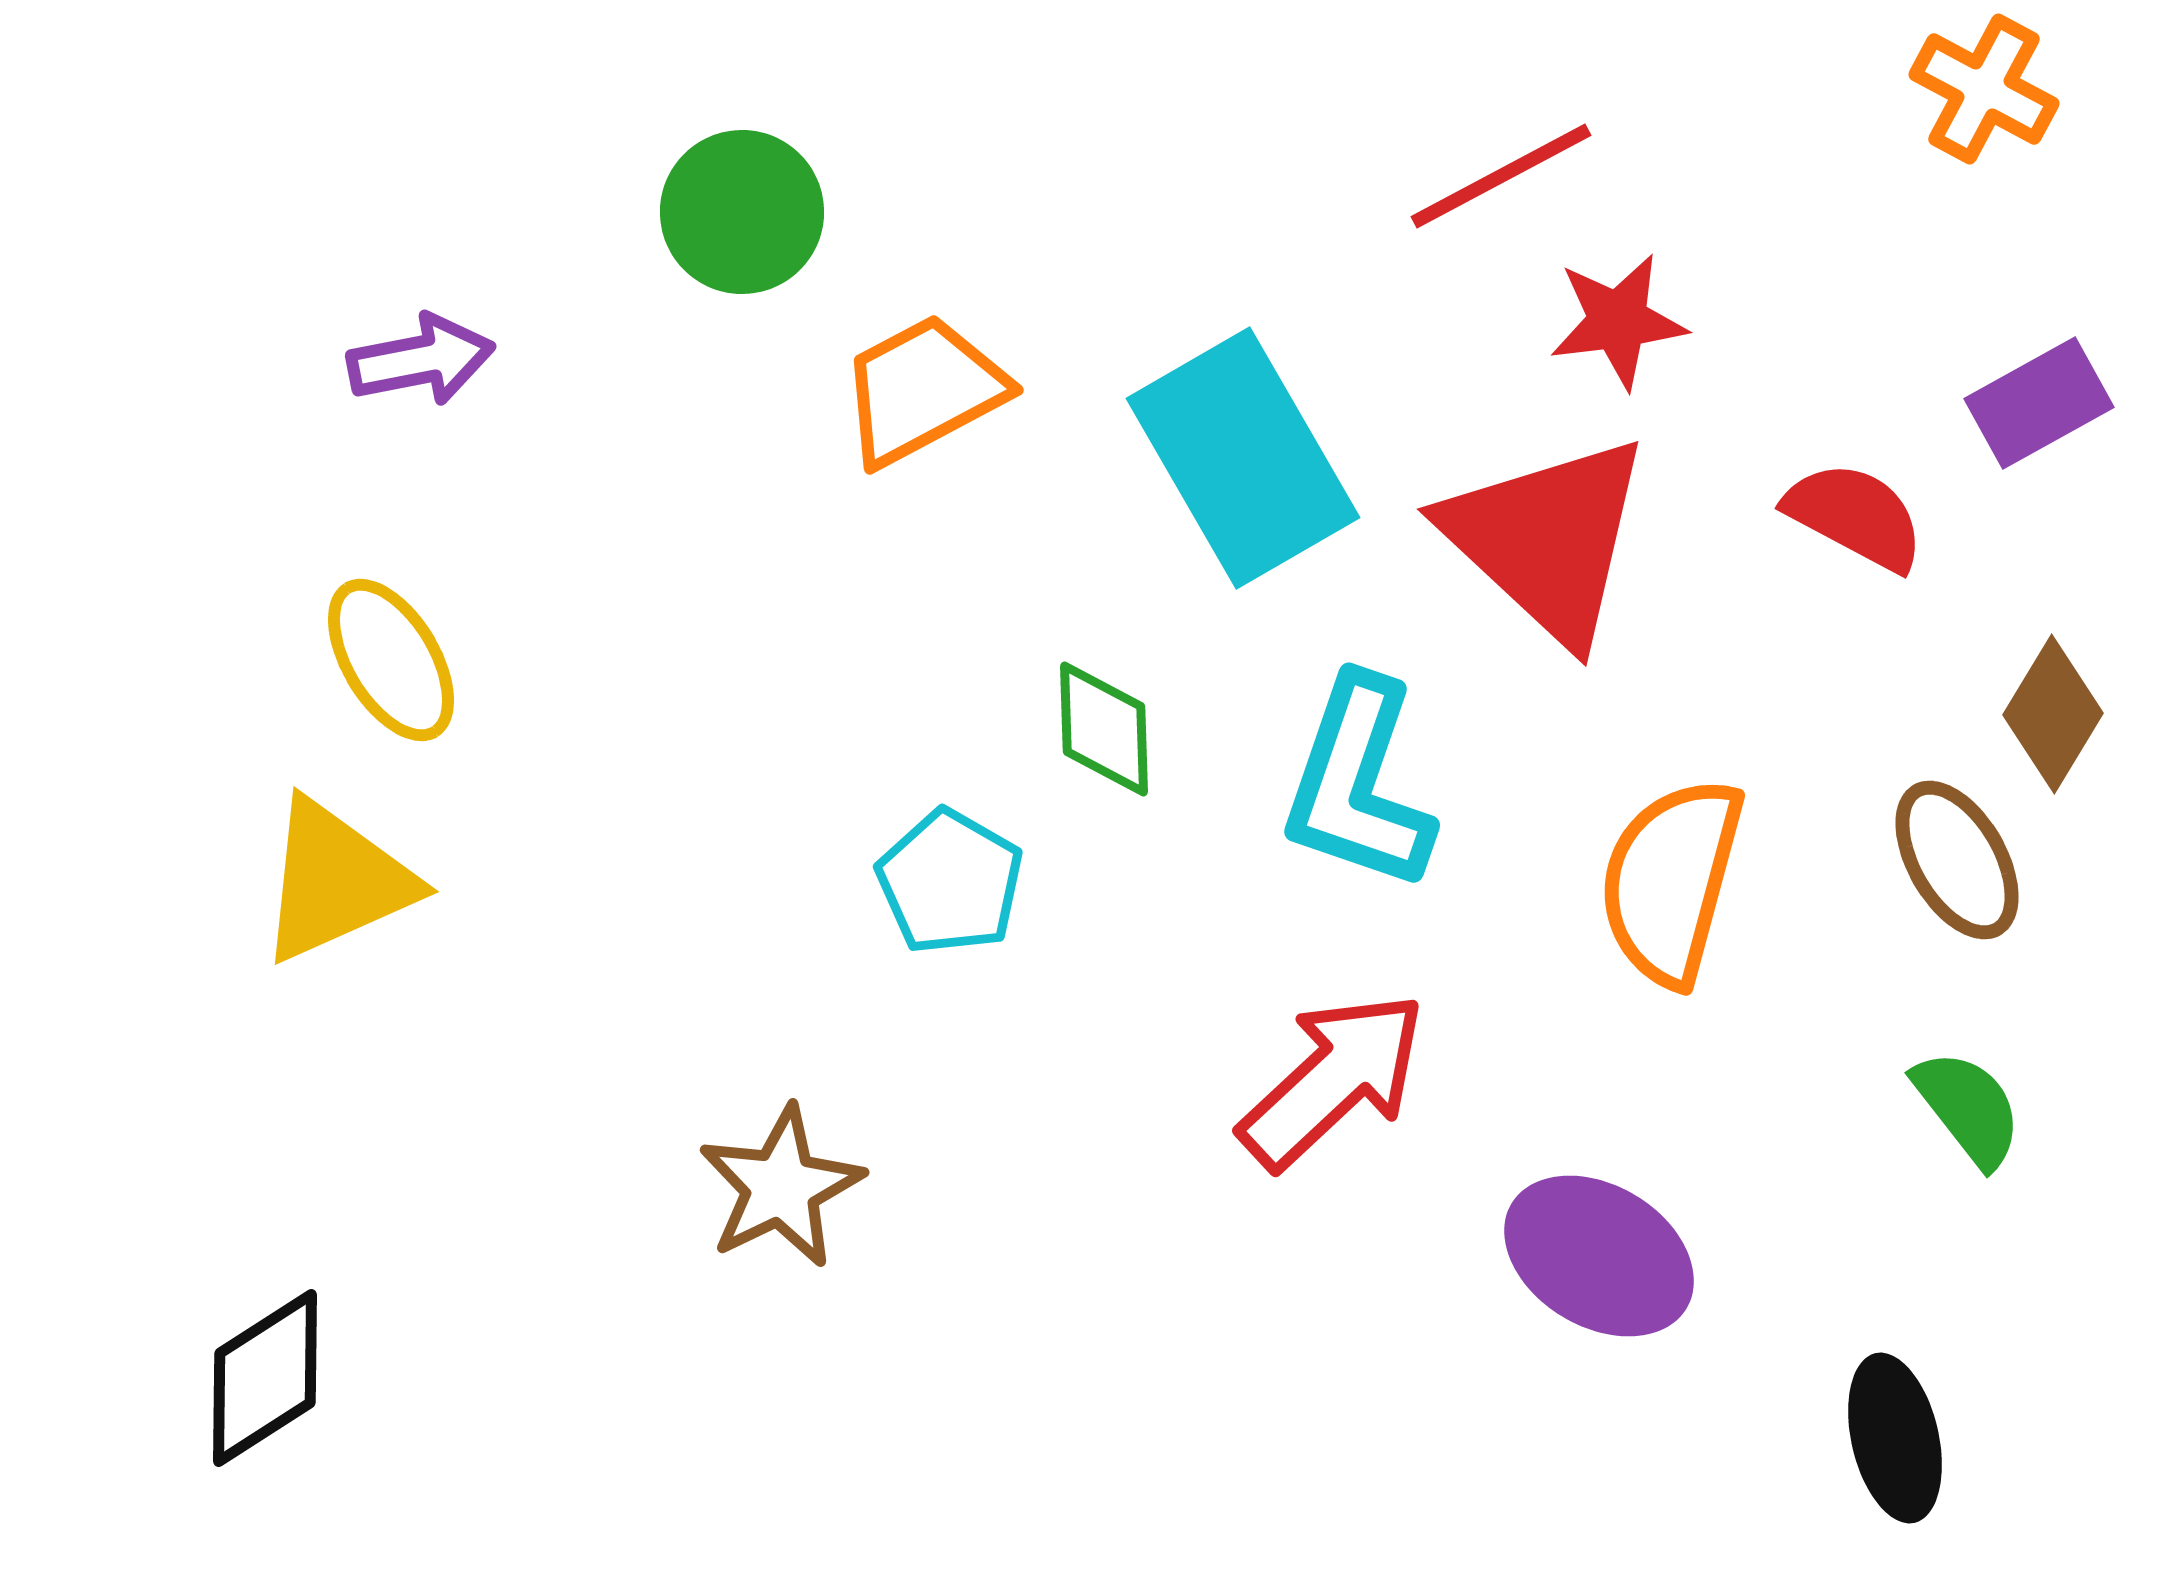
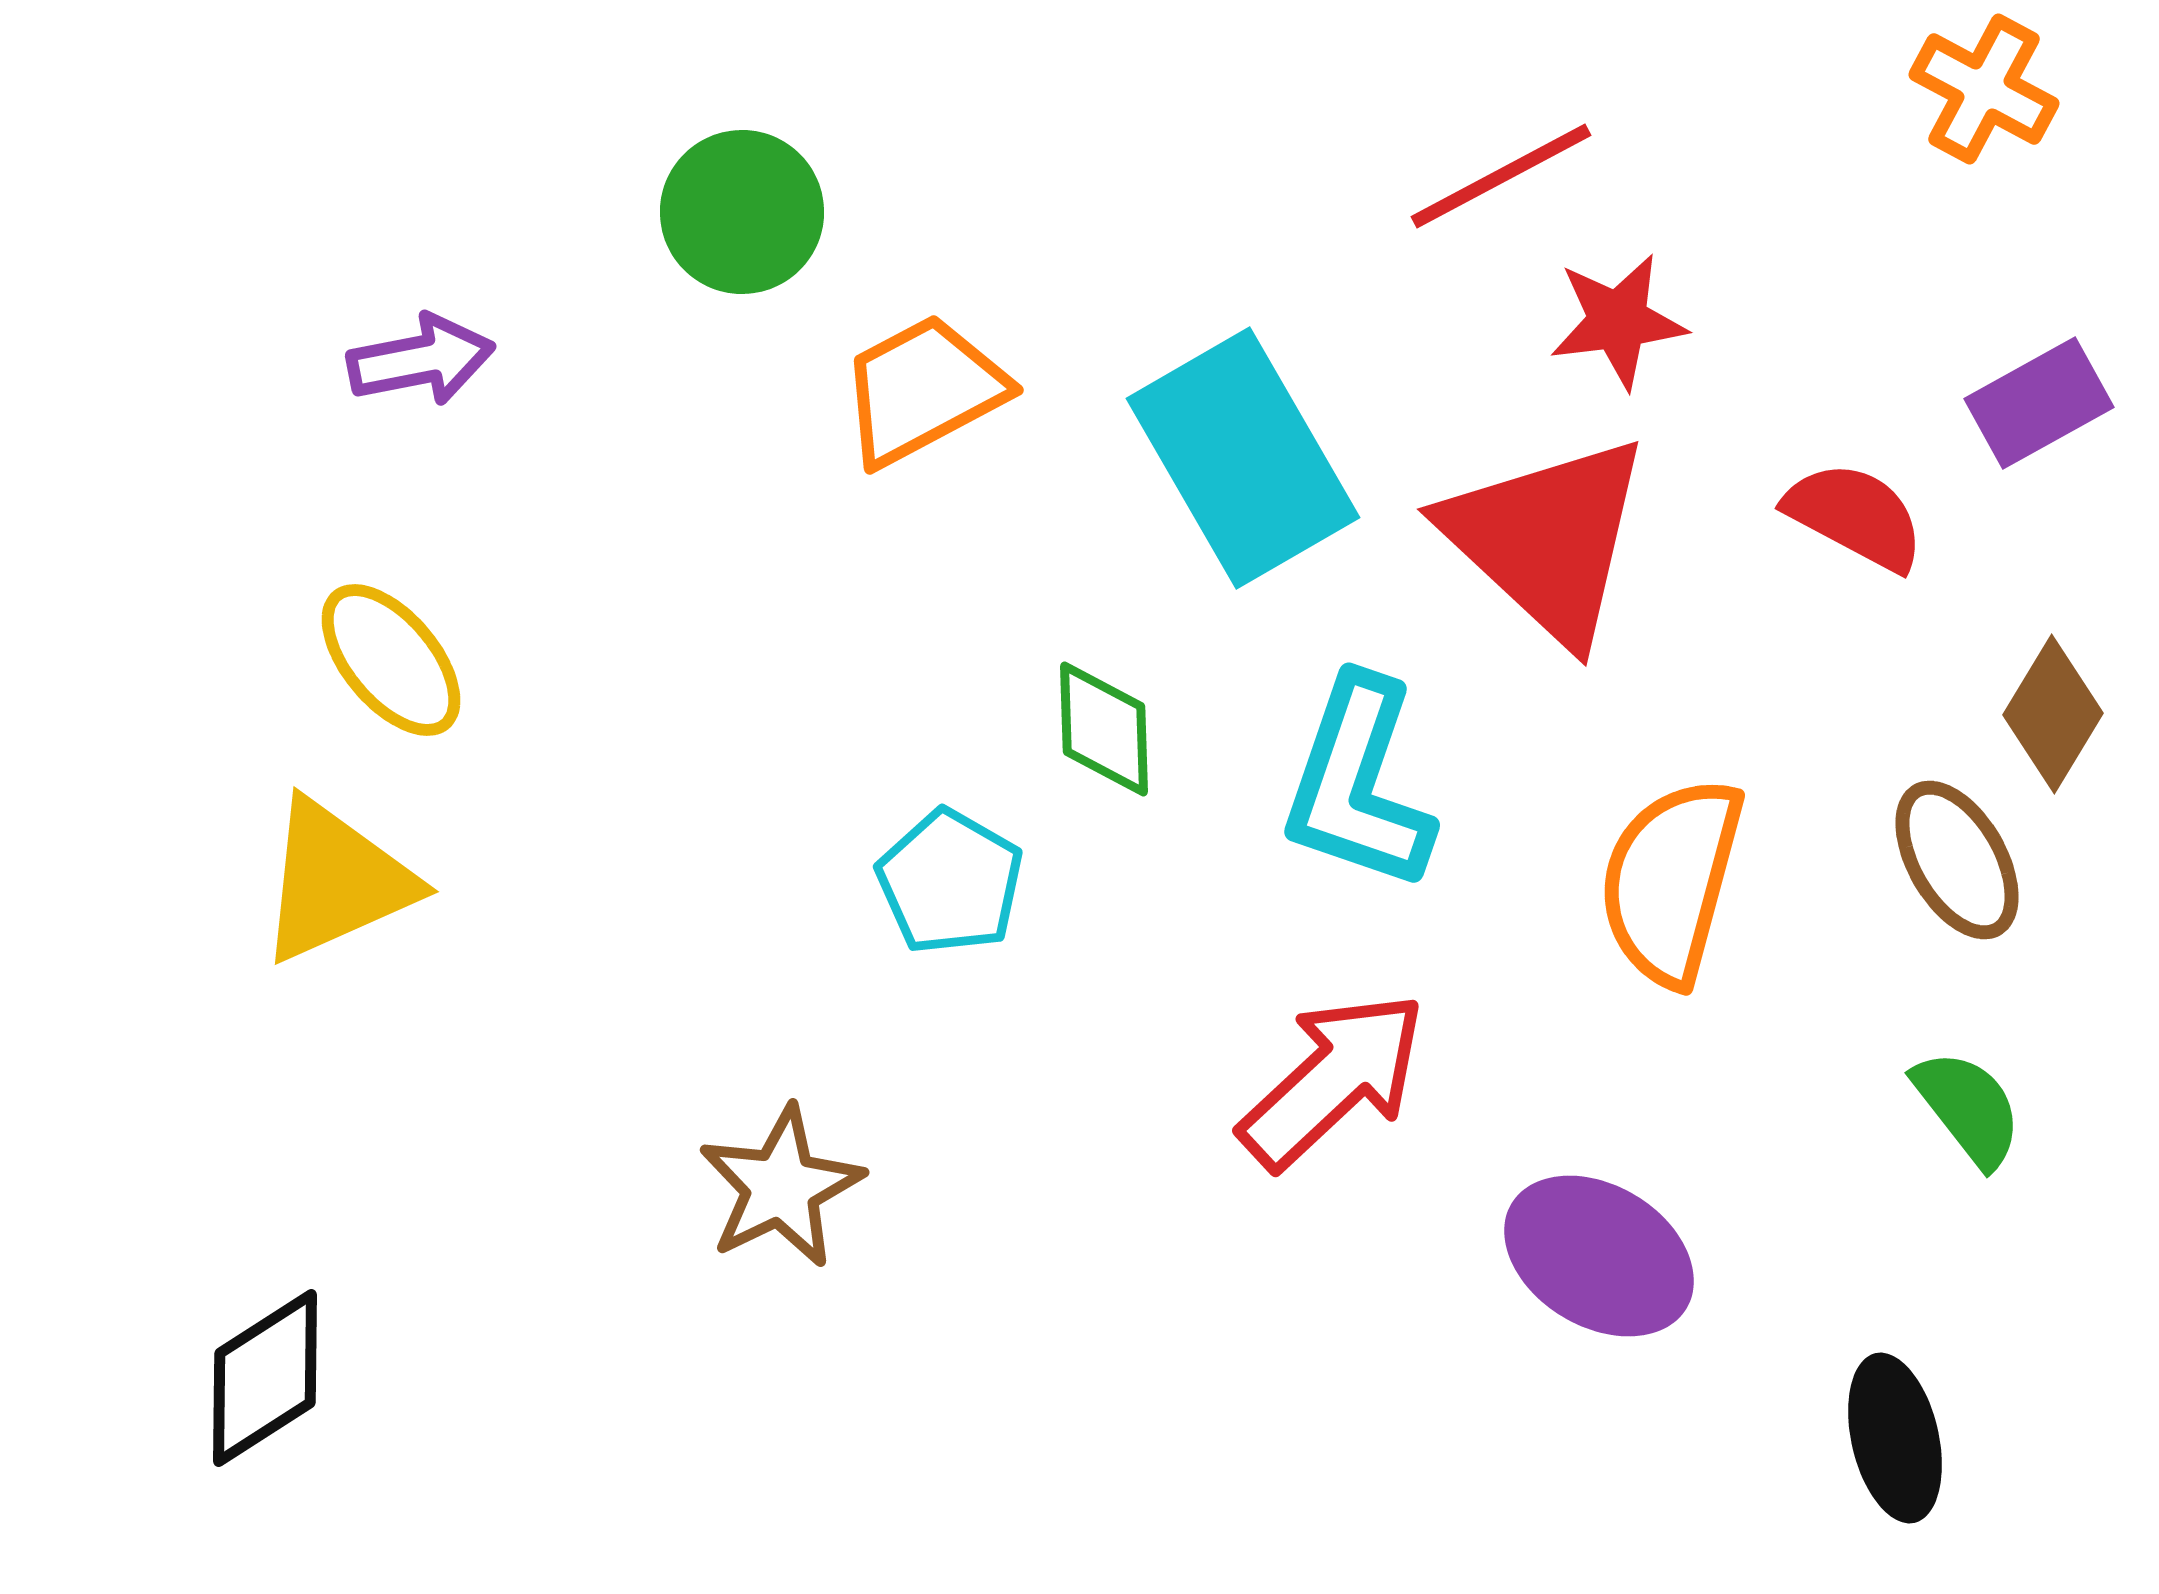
yellow ellipse: rotated 9 degrees counterclockwise
